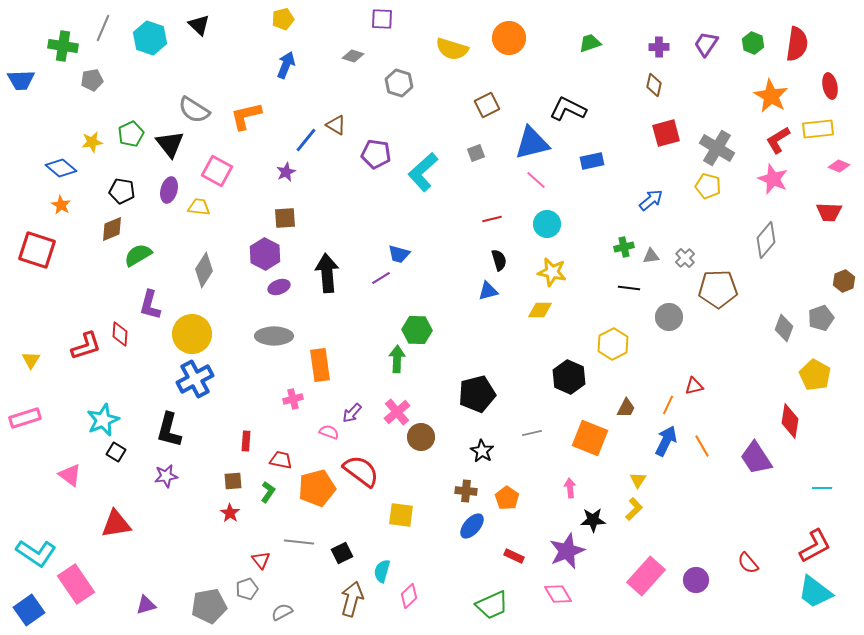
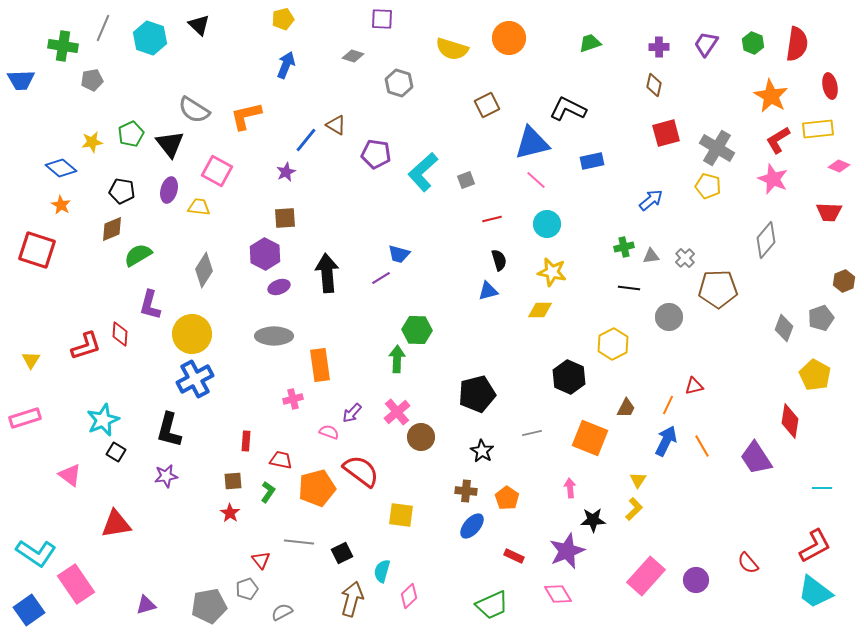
gray square at (476, 153): moved 10 px left, 27 px down
